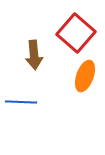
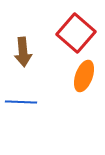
brown arrow: moved 11 px left, 3 px up
orange ellipse: moved 1 px left
